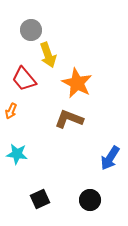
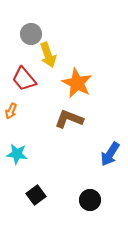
gray circle: moved 4 px down
blue arrow: moved 4 px up
black square: moved 4 px left, 4 px up; rotated 12 degrees counterclockwise
